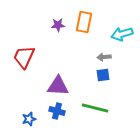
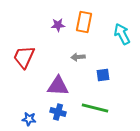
cyan arrow: rotated 80 degrees clockwise
gray arrow: moved 26 px left
blue cross: moved 1 px right, 1 px down
blue star: rotated 24 degrees clockwise
